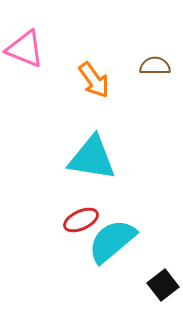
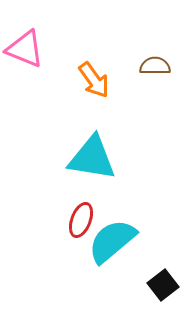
red ellipse: rotated 44 degrees counterclockwise
